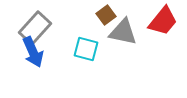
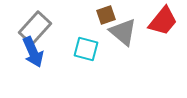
brown square: rotated 18 degrees clockwise
gray triangle: rotated 28 degrees clockwise
